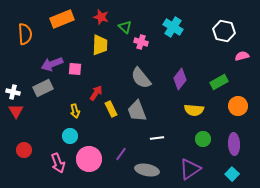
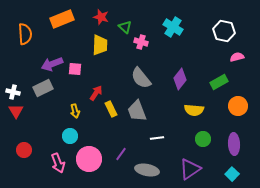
pink semicircle: moved 5 px left, 1 px down
